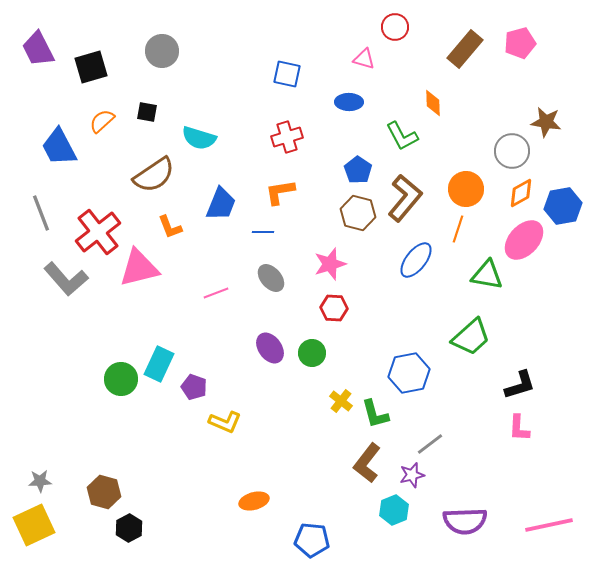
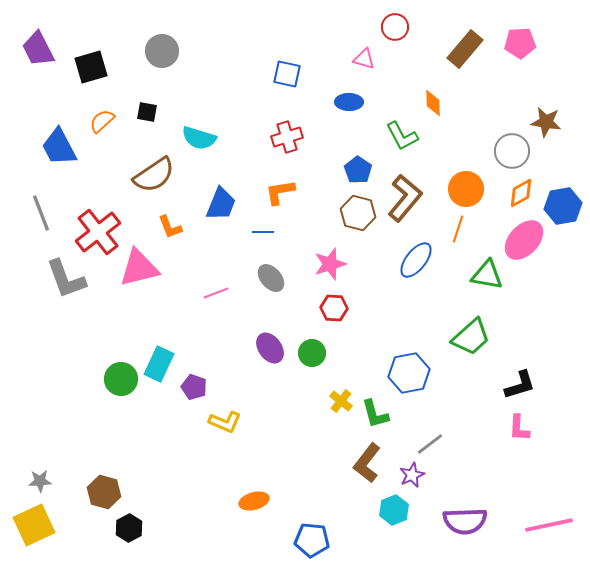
pink pentagon at (520, 43): rotated 12 degrees clockwise
gray L-shape at (66, 279): rotated 21 degrees clockwise
purple star at (412, 475): rotated 10 degrees counterclockwise
